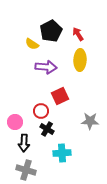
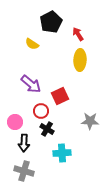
black pentagon: moved 9 px up
purple arrow: moved 15 px left, 17 px down; rotated 35 degrees clockwise
gray cross: moved 2 px left, 1 px down
